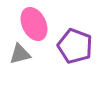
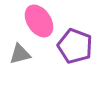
pink ellipse: moved 5 px right, 3 px up; rotated 8 degrees counterclockwise
